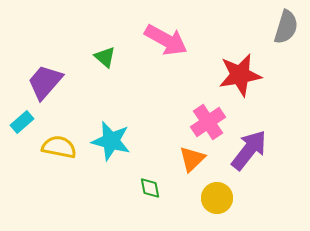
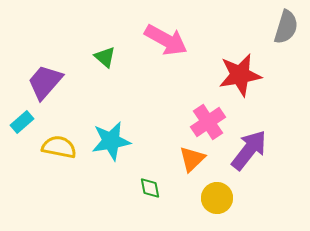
cyan star: rotated 24 degrees counterclockwise
